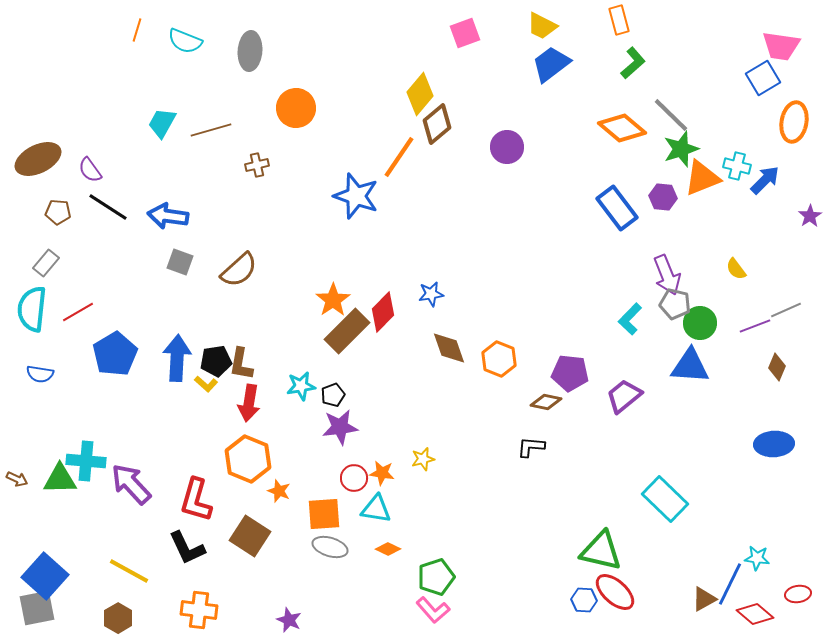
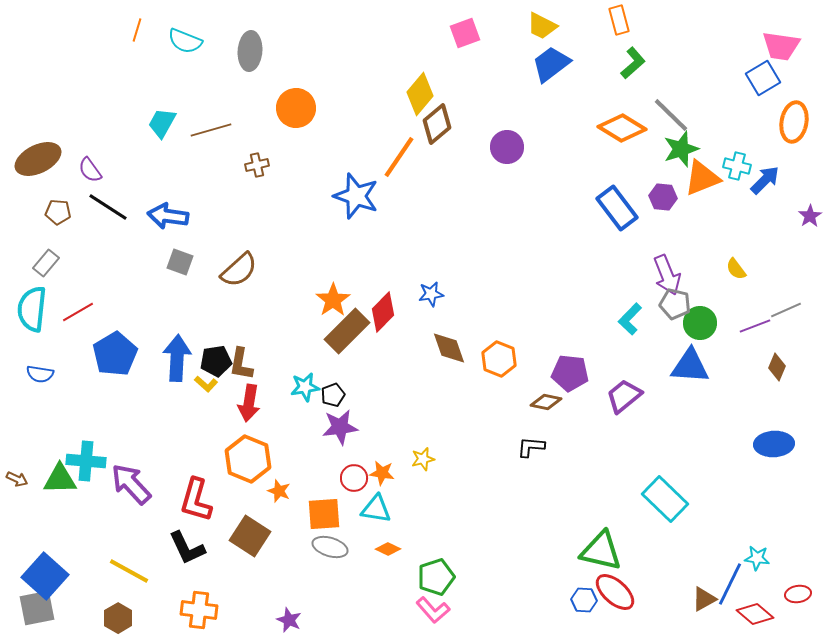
orange diamond at (622, 128): rotated 9 degrees counterclockwise
cyan star at (301, 386): moved 4 px right, 1 px down
